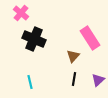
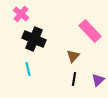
pink cross: moved 1 px down
pink rectangle: moved 7 px up; rotated 10 degrees counterclockwise
cyan line: moved 2 px left, 13 px up
